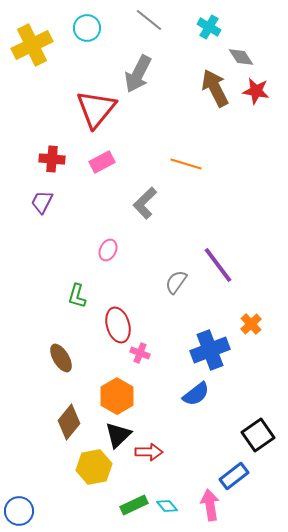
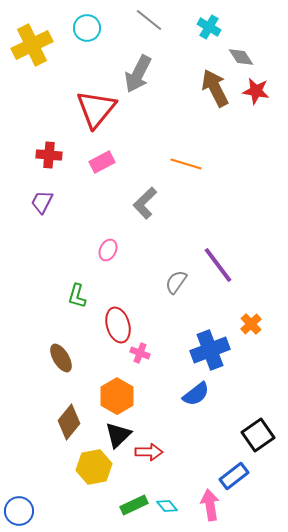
red cross: moved 3 px left, 4 px up
